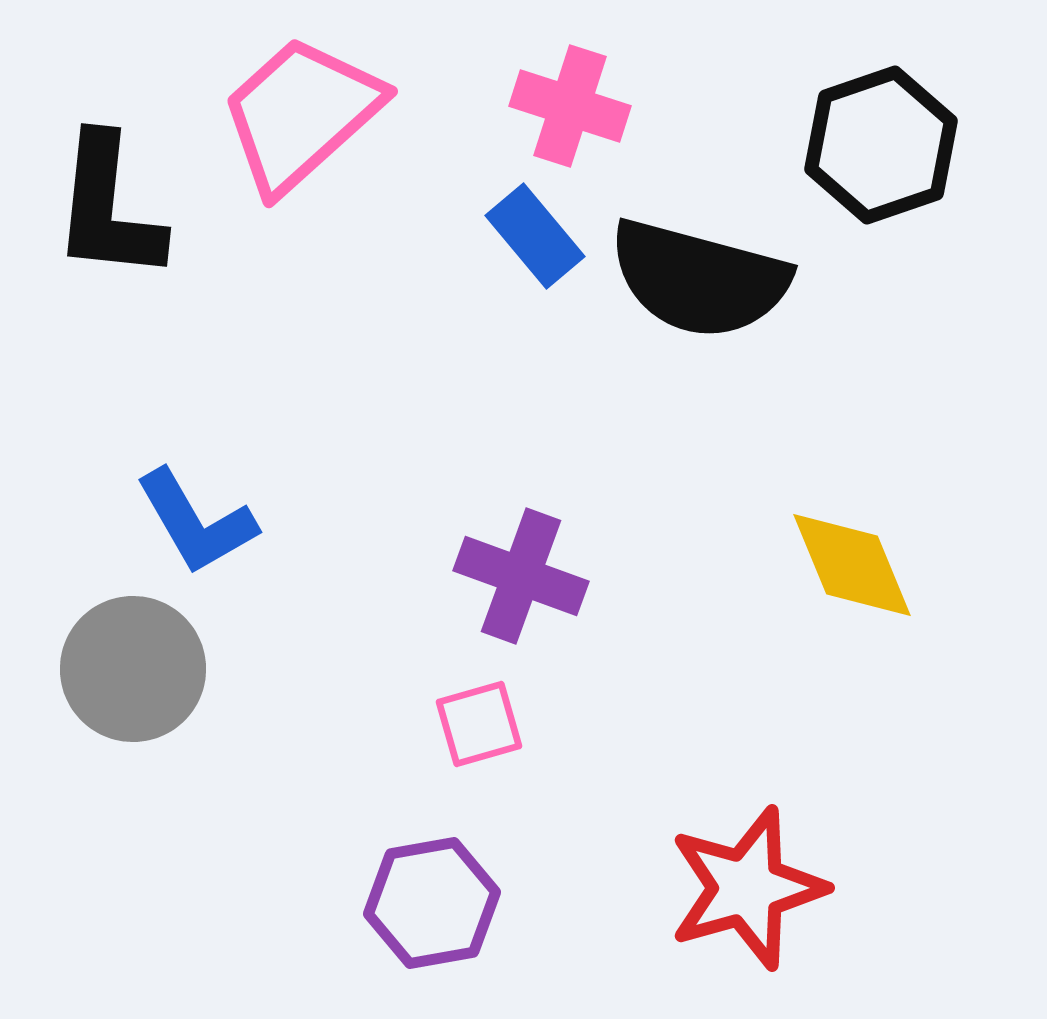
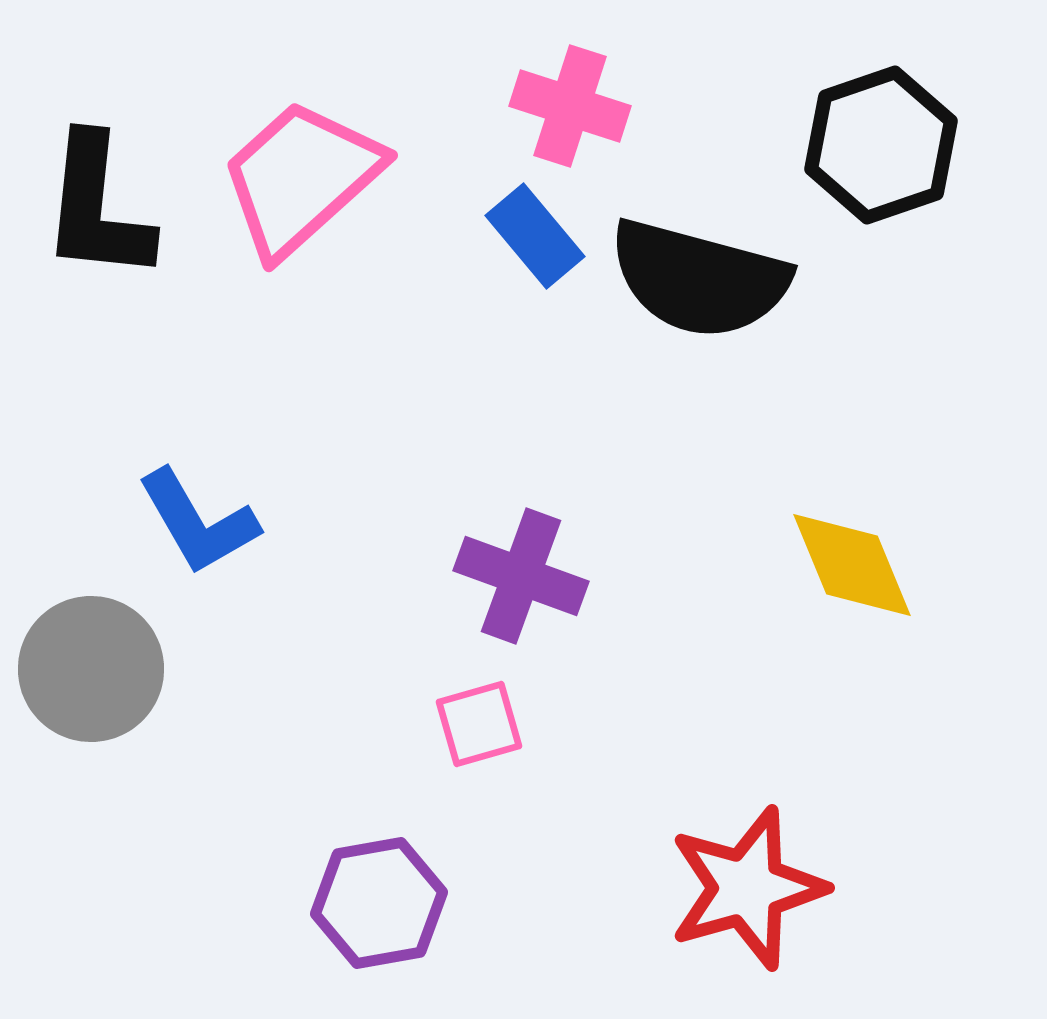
pink trapezoid: moved 64 px down
black L-shape: moved 11 px left
blue L-shape: moved 2 px right
gray circle: moved 42 px left
purple hexagon: moved 53 px left
